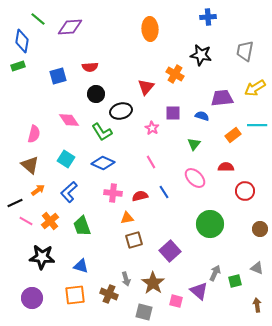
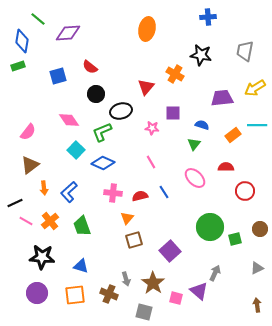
purple diamond at (70, 27): moved 2 px left, 6 px down
orange ellipse at (150, 29): moved 3 px left; rotated 15 degrees clockwise
red semicircle at (90, 67): rotated 42 degrees clockwise
blue semicircle at (202, 116): moved 9 px down
pink star at (152, 128): rotated 24 degrees counterclockwise
green L-shape at (102, 132): rotated 100 degrees clockwise
pink semicircle at (34, 134): moved 6 px left, 2 px up; rotated 24 degrees clockwise
cyan square at (66, 159): moved 10 px right, 9 px up; rotated 12 degrees clockwise
brown triangle at (30, 165): rotated 42 degrees clockwise
orange arrow at (38, 190): moved 6 px right, 2 px up; rotated 120 degrees clockwise
orange triangle at (127, 218): rotated 40 degrees counterclockwise
green circle at (210, 224): moved 3 px down
gray triangle at (257, 268): rotated 48 degrees counterclockwise
green square at (235, 281): moved 42 px up
purple circle at (32, 298): moved 5 px right, 5 px up
pink square at (176, 301): moved 3 px up
